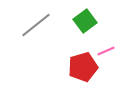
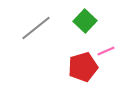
green square: rotated 10 degrees counterclockwise
gray line: moved 3 px down
